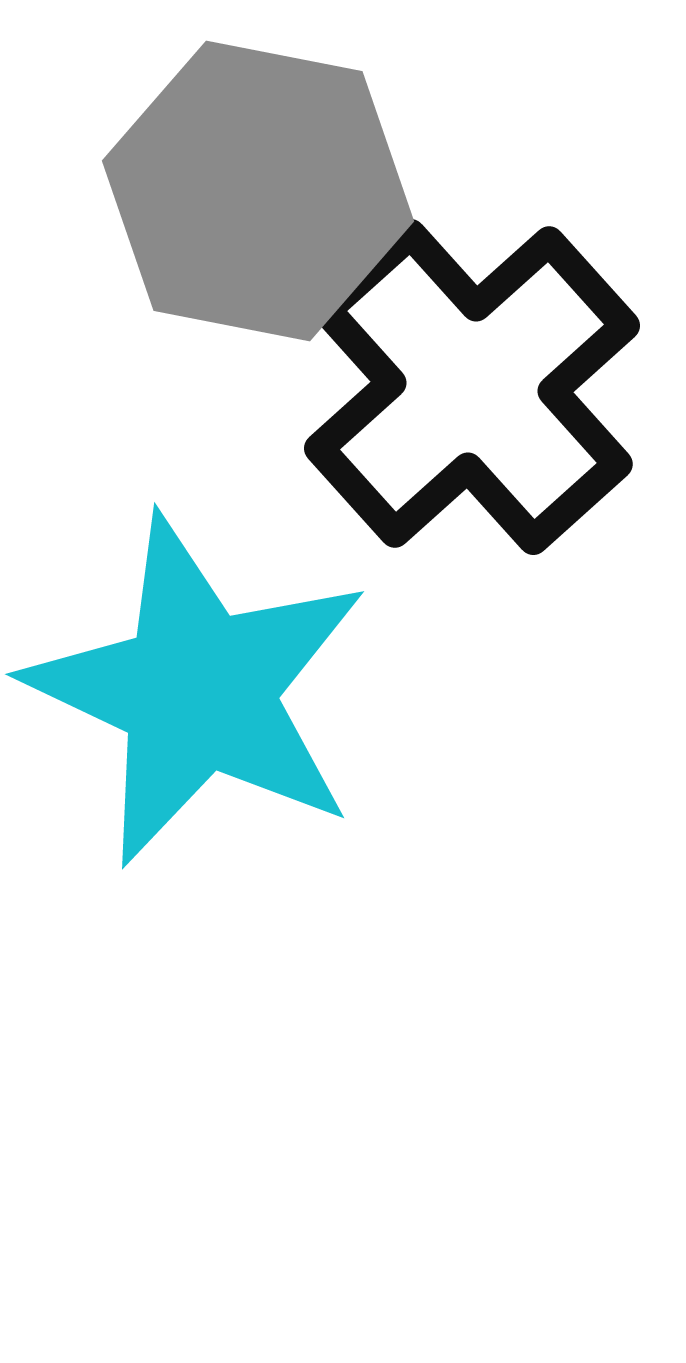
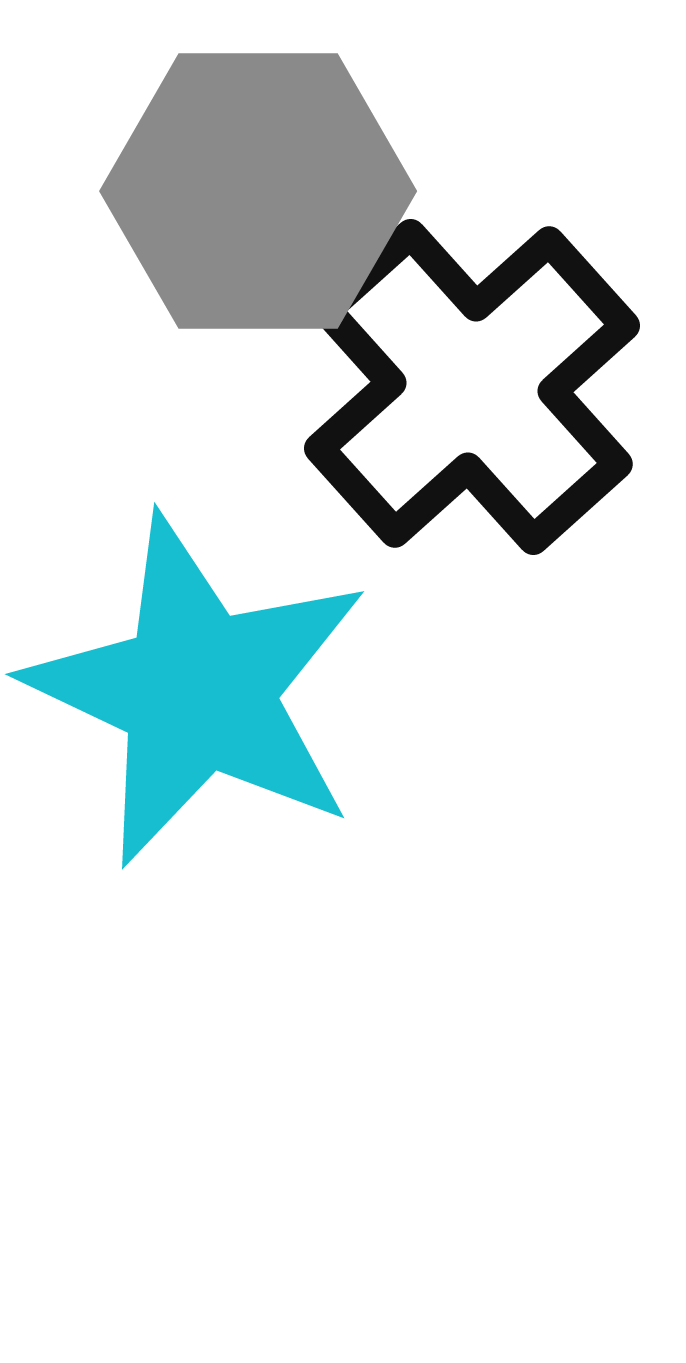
gray hexagon: rotated 11 degrees counterclockwise
